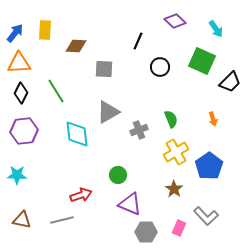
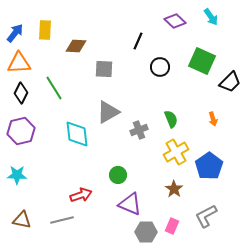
cyan arrow: moved 5 px left, 12 px up
green line: moved 2 px left, 3 px up
purple hexagon: moved 3 px left; rotated 8 degrees counterclockwise
gray L-shape: rotated 105 degrees clockwise
pink rectangle: moved 7 px left, 2 px up
